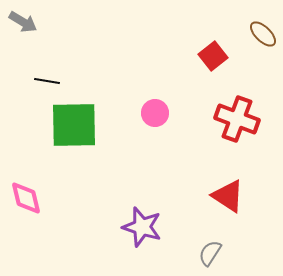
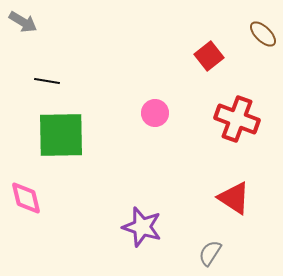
red square: moved 4 px left
green square: moved 13 px left, 10 px down
red triangle: moved 6 px right, 2 px down
